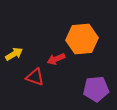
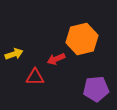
orange hexagon: rotated 8 degrees counterclockwise
yellow arrow: rotated 12 degrees clockwise
red triangle: rotated 18 degrees counterclockwise
